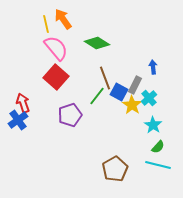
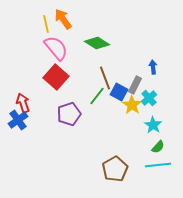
purple pentagon: moved 1 px left, 1 px up
cyan line: rotated 20 degrees counterclockwise
